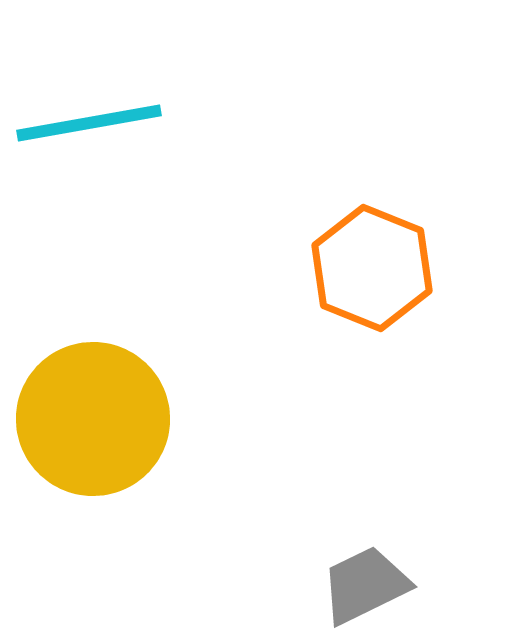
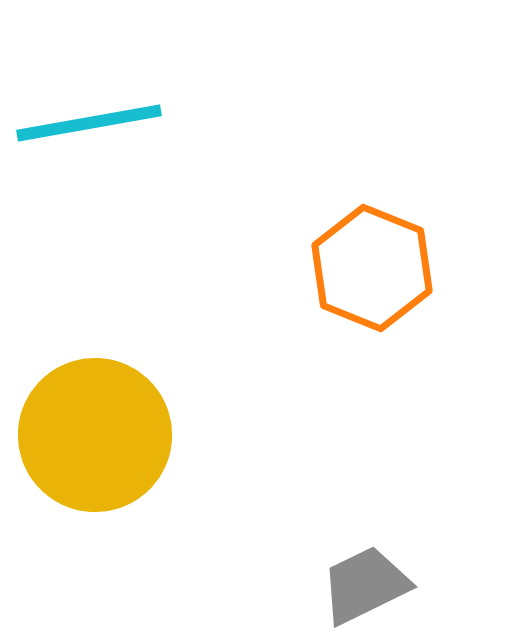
yellow circle: moved 2 px right, 16 px down
